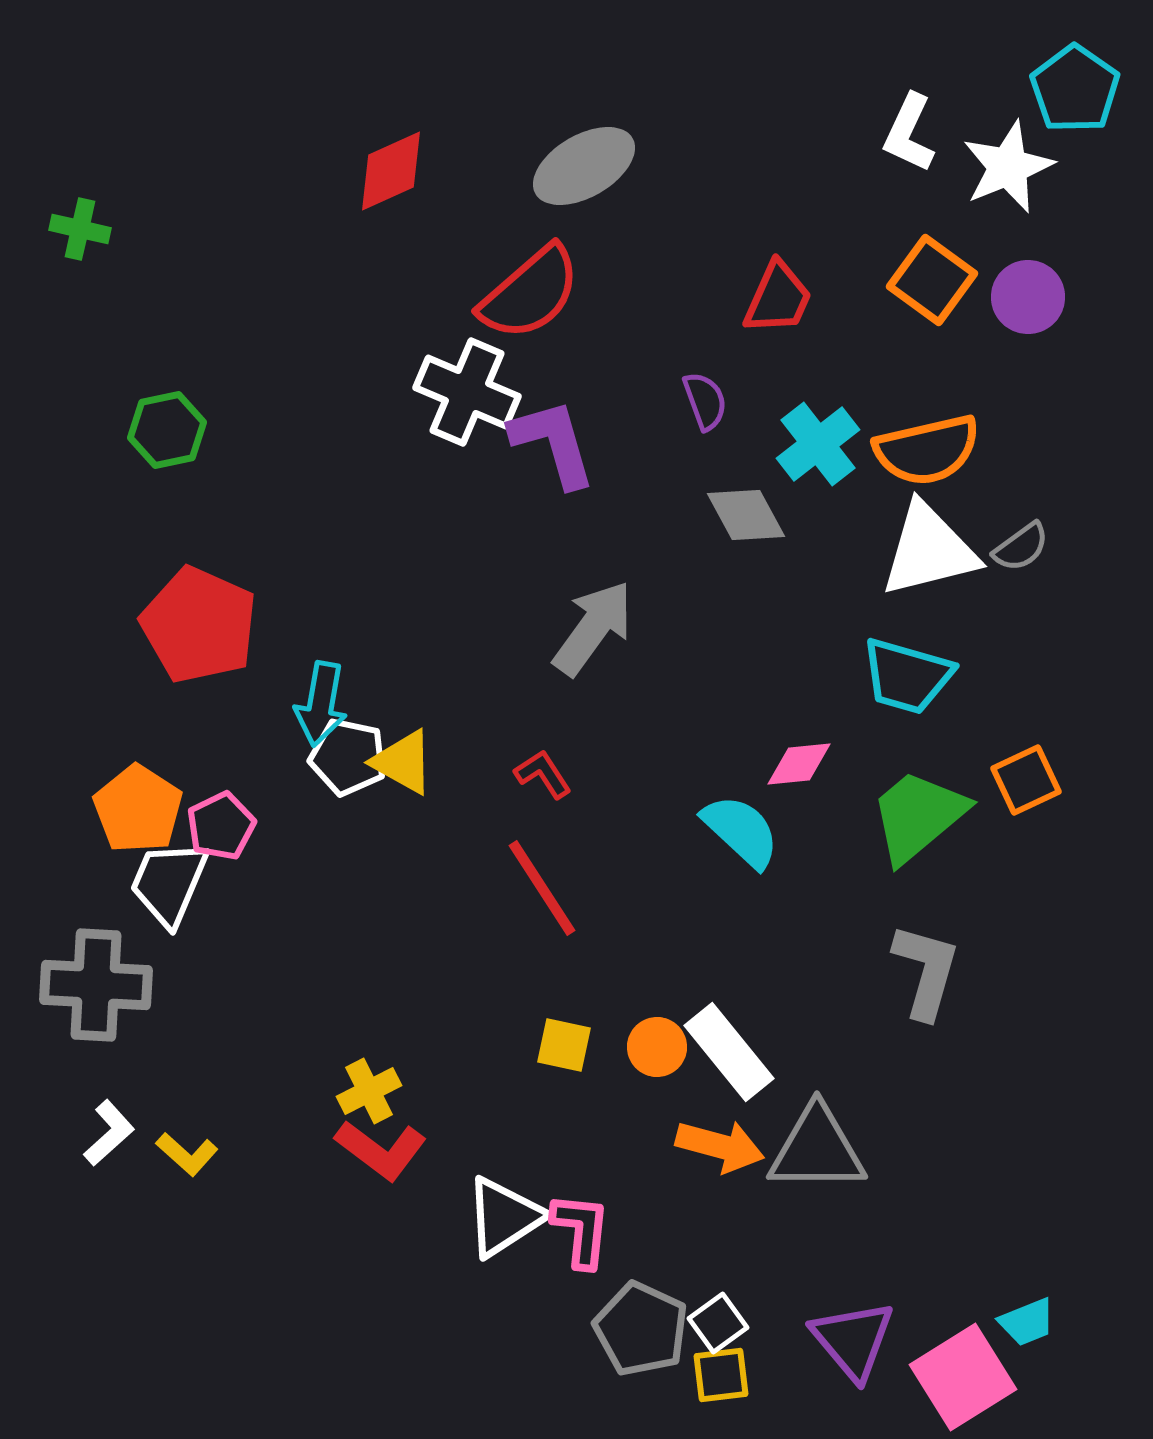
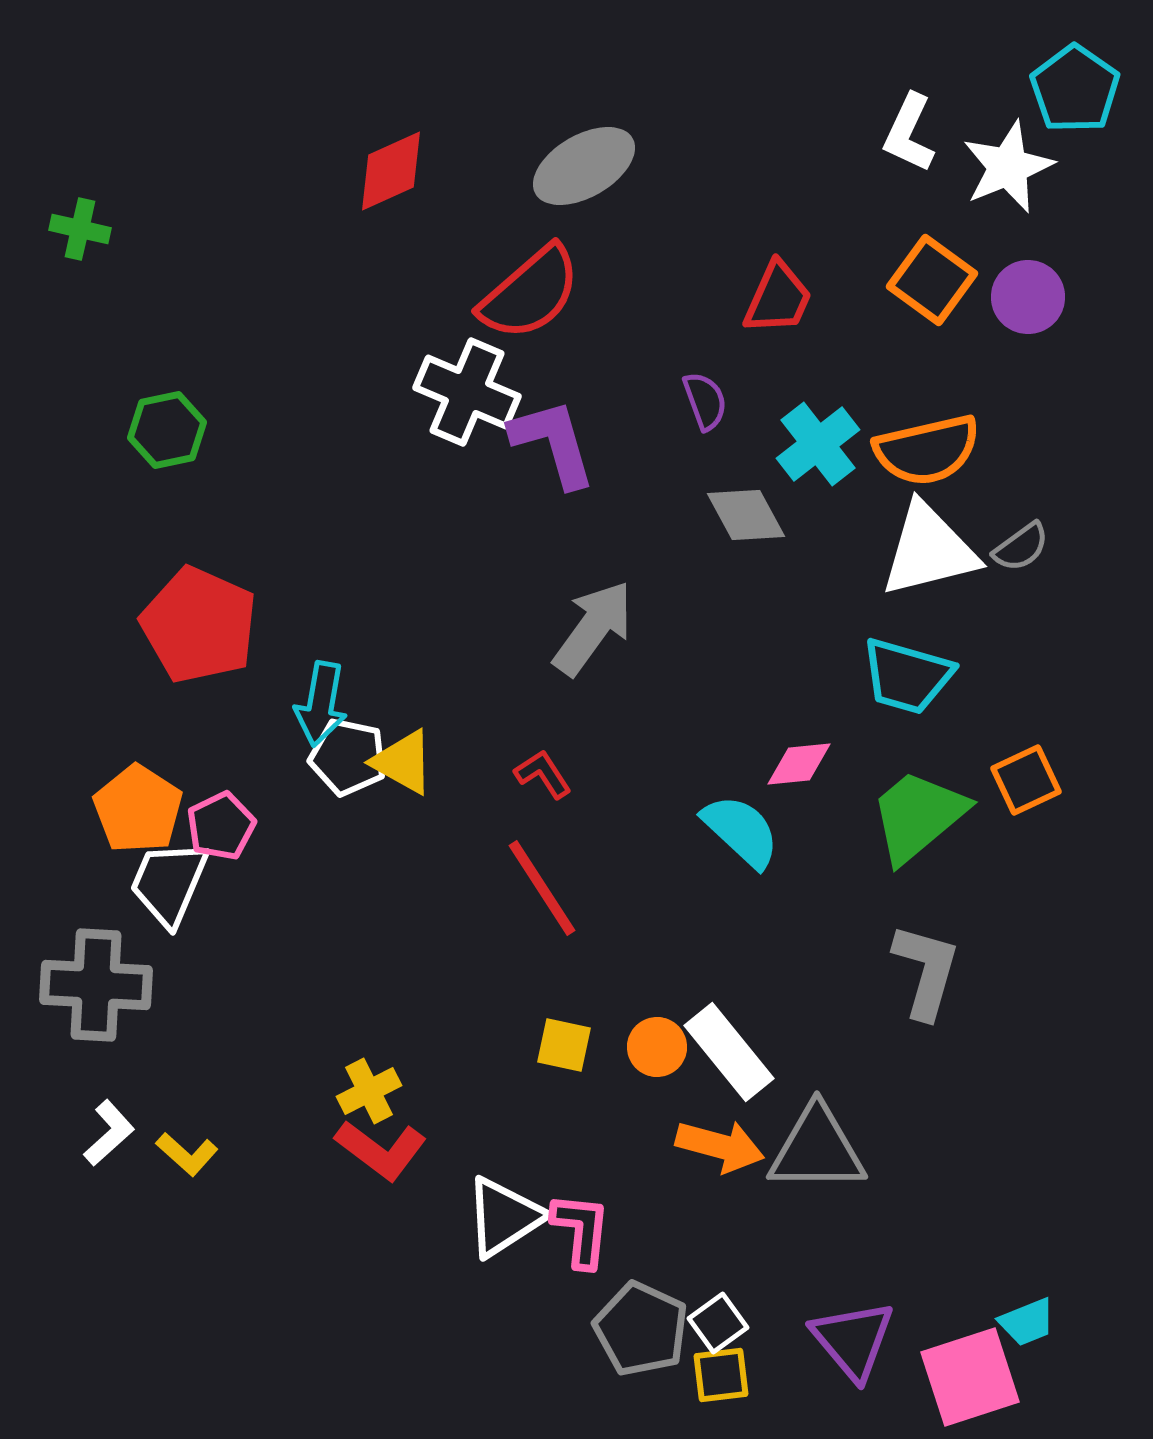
pink square at (963, 1377): moved 7 px right; rotated 14 degrees clockwise
